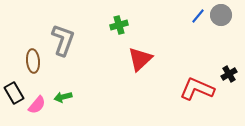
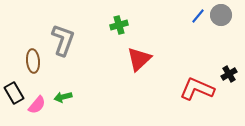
red triangle: moved 1 px left
